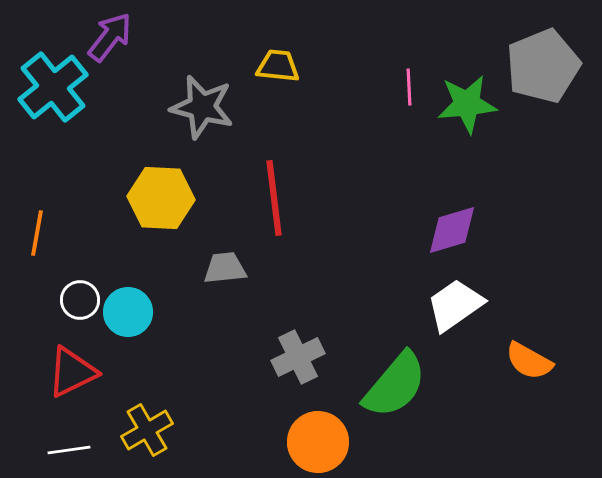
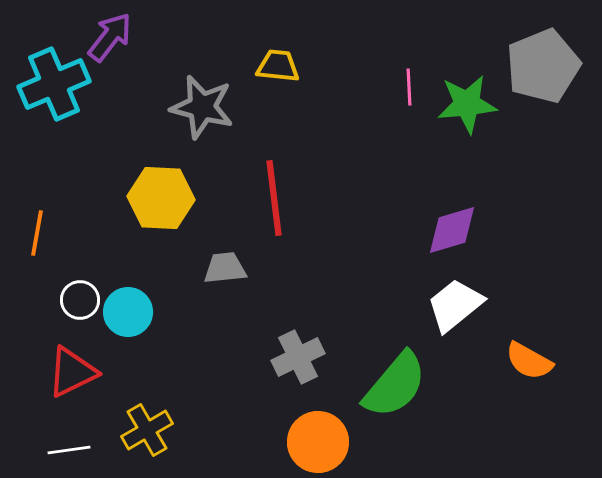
cyan cross: moved 1 px right, 3 px up; rotated 16 degrees clockwise
white trapezoid: rotated 4 degrees counterclockwise
